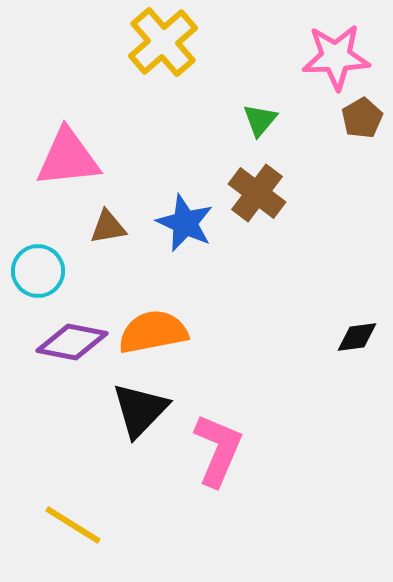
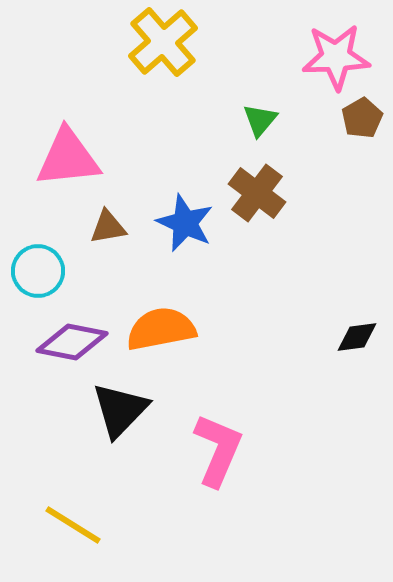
orange semicircle: moved 8 px right, 3 px up
black triangle: moved 20 px left
